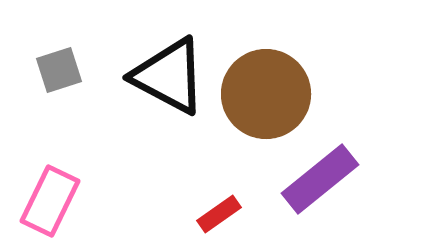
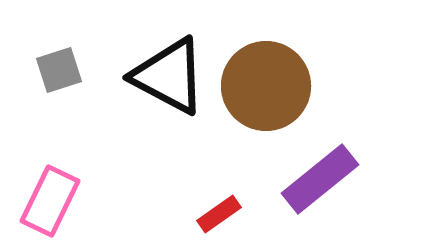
brown circle: moved 8 px up
